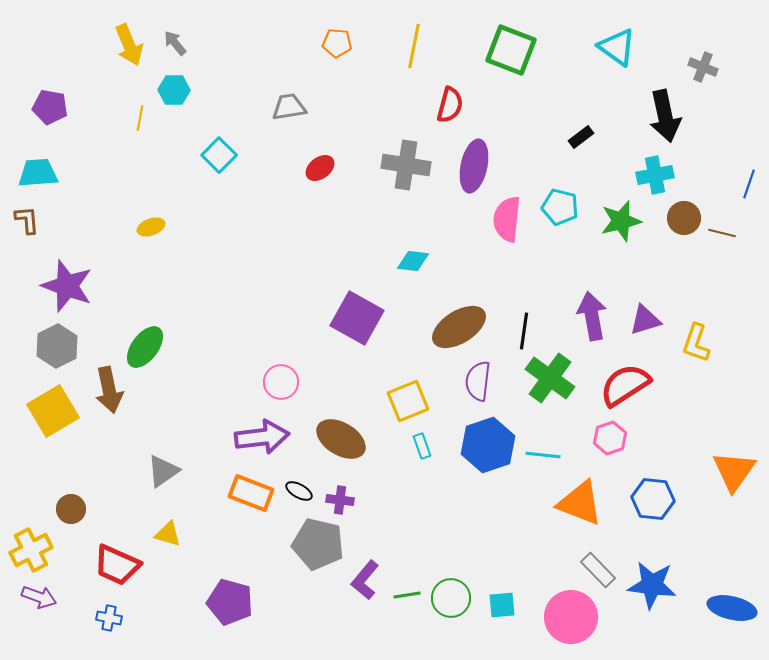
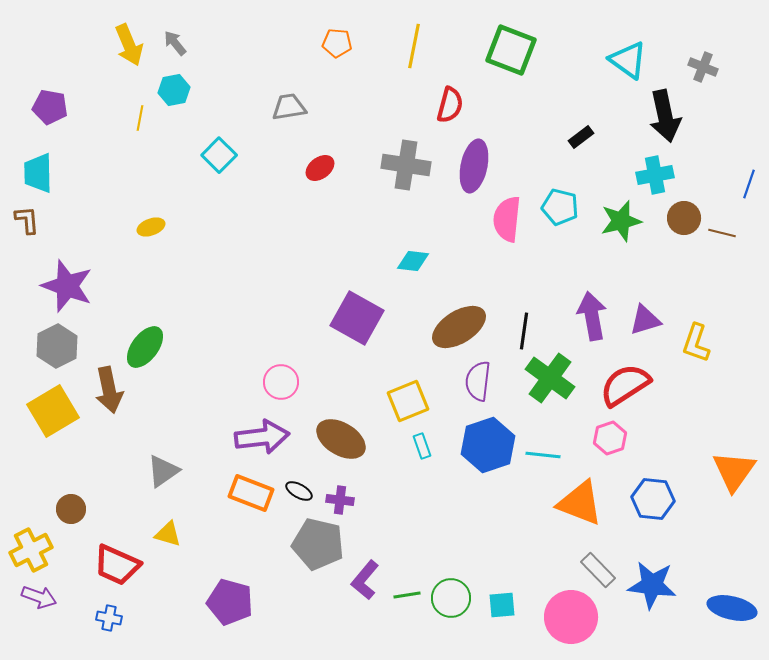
cyan triangle at (617, 47): moved 11 px right, 13 px down
cyan hexagon at (174, 90): rotated 12 degrees counterclockwise
cyan trapezoid at (38, 173): rotated 87 degrees counterclockwise
